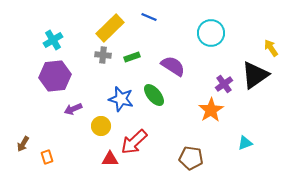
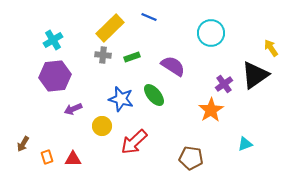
yellow circle: moved 1 px right
cyan triangle: moved 1 px down
red triangle: moved 37 px left
